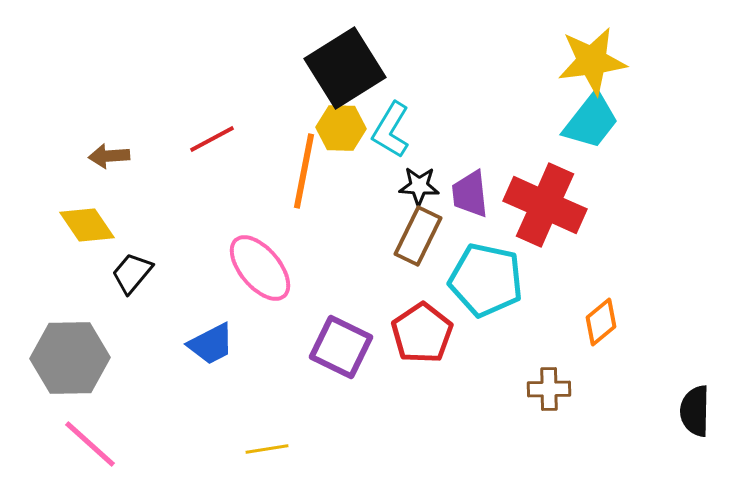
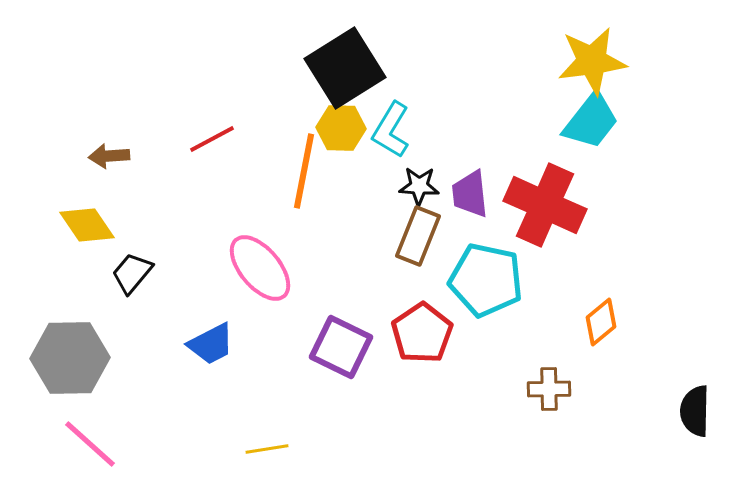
brown rectangle: rotated 4 degrees counterclockwise
